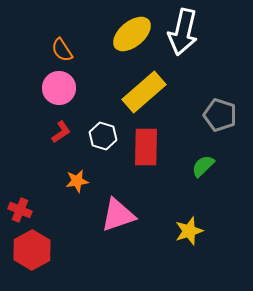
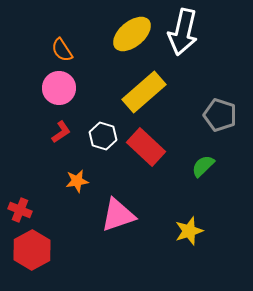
red rectangle: rotated 48 degrees counterclockwise
